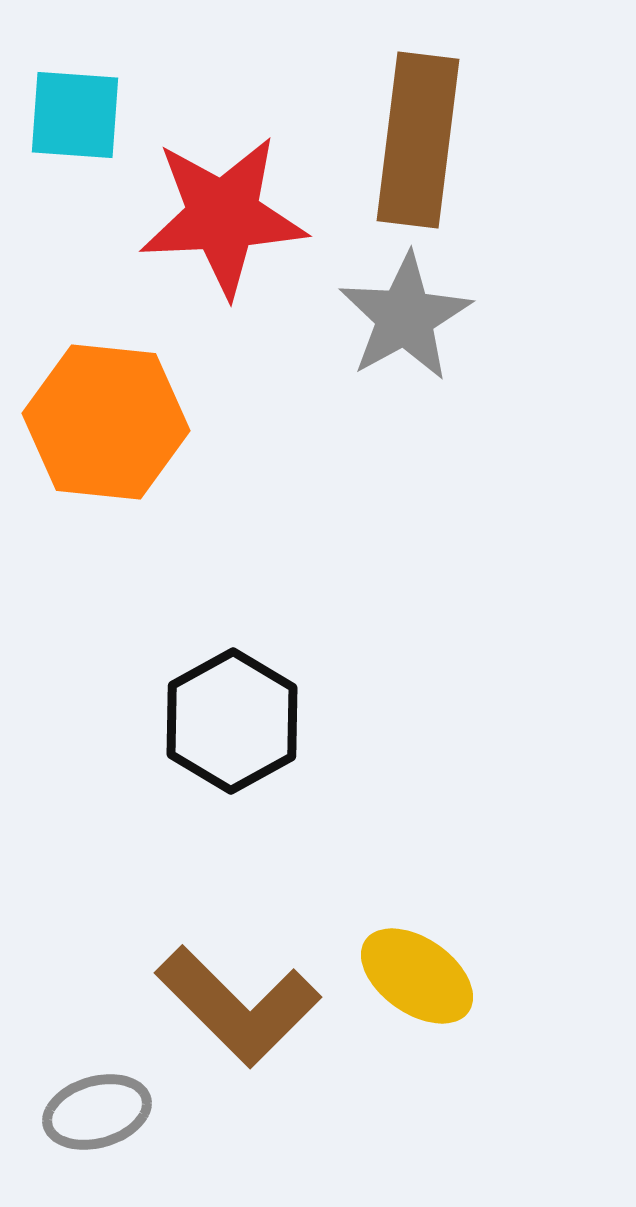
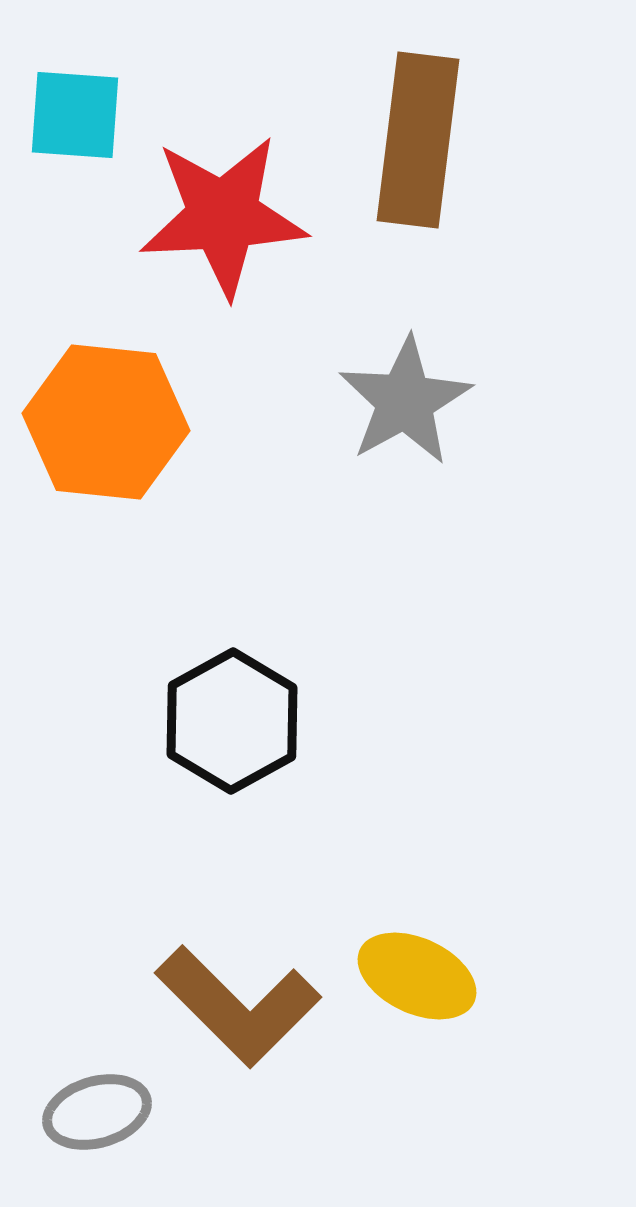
gray star: moved 84 px down
yellow ellipse: rotated 10 degrees counterclockwise
